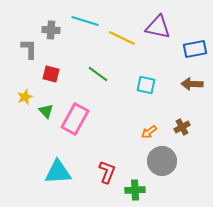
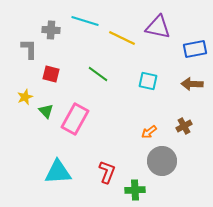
cyan square: moved 2 px right, 4 px up
brown cross: moved 2 px right, 1 px up
